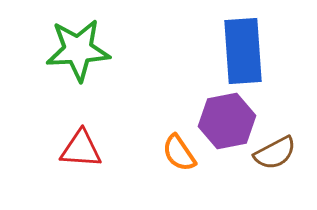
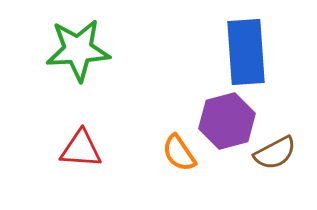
blue rectangle: moved 3 px right, 1 px down
purple hexagon: rotated 4 degrees counterclockwise
